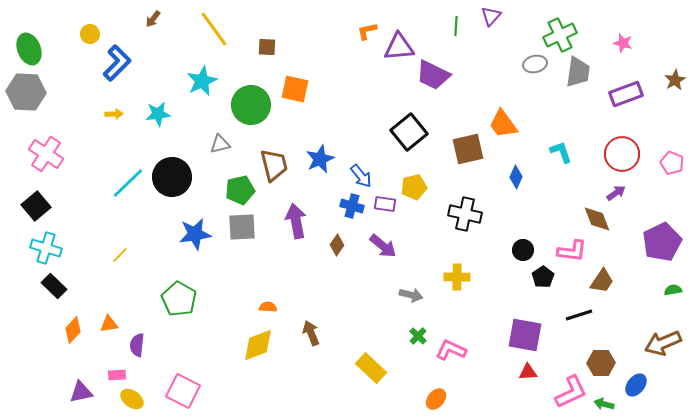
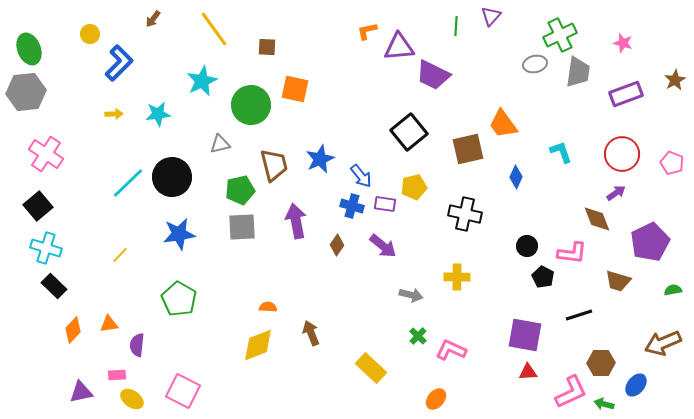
blue L-shape at (117, 63): moved 2 px right
gray hexagon at (26, 92): rotated 9 degrees counterclockwise
black square at (36, 206): moved 2 px right
blue star at (195, 234): moved 16 px left
purple pentagon at (662, 242): moved 12 px left
black circle at (523, 250): moved 4 px right, 4 px up
pink L-shape at (572, 251): moved 2 px down
black pentagon at (543, 277): rotated 10 degrees counterclockwise
brown trapezoid at (602, 281): moved 16 px right; rotated 72 degrees clockwise
